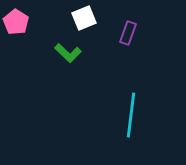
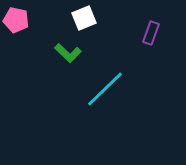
pink pentagon: moved 2 px up; rotated 20 degrees counterclockwise
purple rectangle: moved 23 px right
cyan line: moved 26 px left, 26 px up; rotated 39 degrees clockwise
